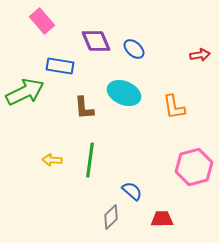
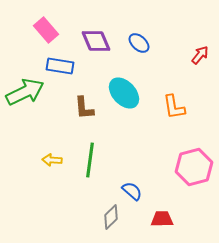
pink rectangle: moved 4 px right, 9 px down
blue ellipse: moved 5 px right, 6 px up
red arrow: rotated 42 degrees counterclockwise
cyan ellipse: rotated 24 degrees clockwise
